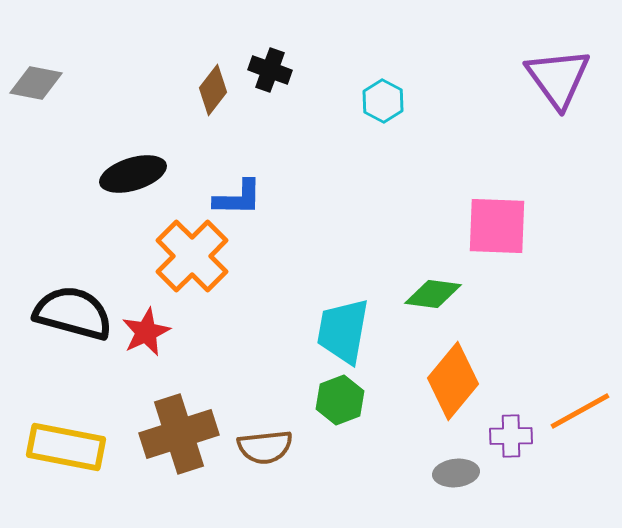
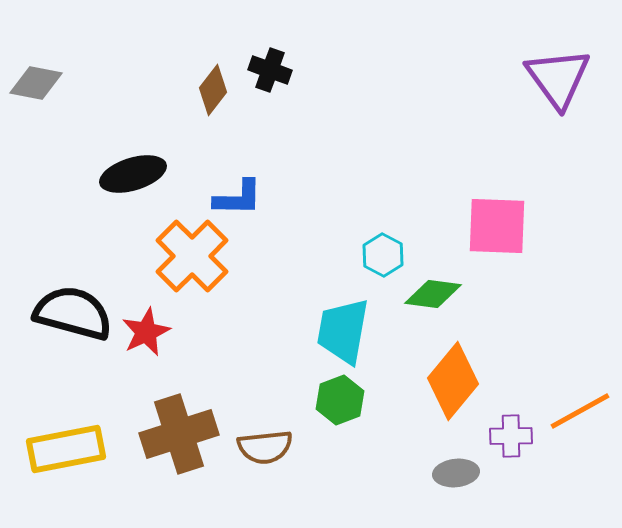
cyan hexagon: moved 154 px down
yellow rectangle: moved 2 px down; rotated 22 degrees counterclockwise
